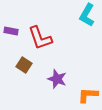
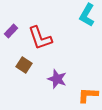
purple rectangle: rotated 56 degrees counterclockwise
